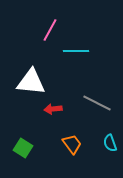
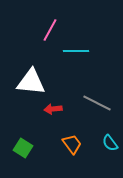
cyan semicircle: rotated 18 degrees counterclockwise
